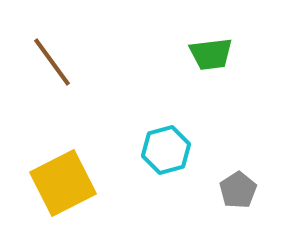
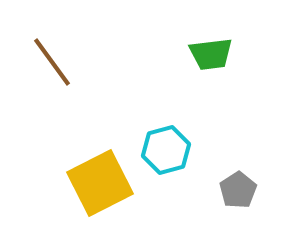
yellow square: moved 37 px right
